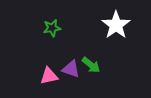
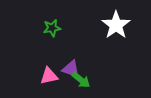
green arrow: moved 10 px left, 15 px down
